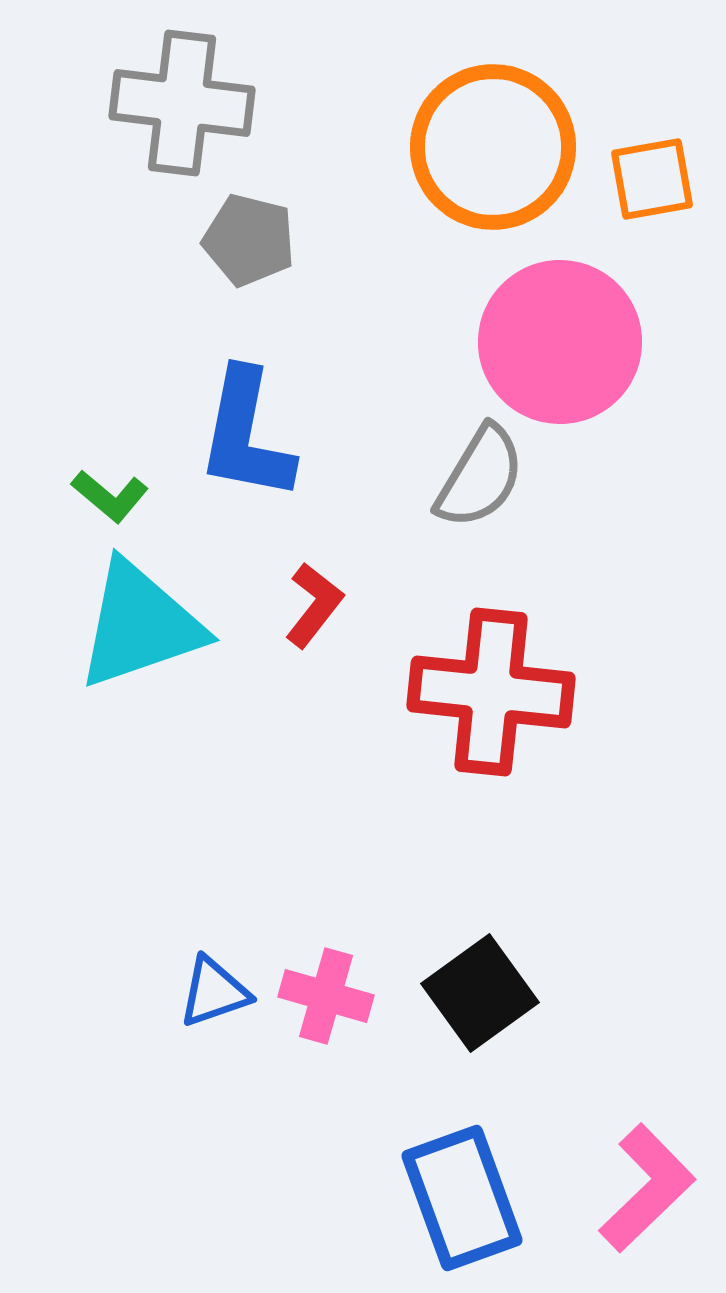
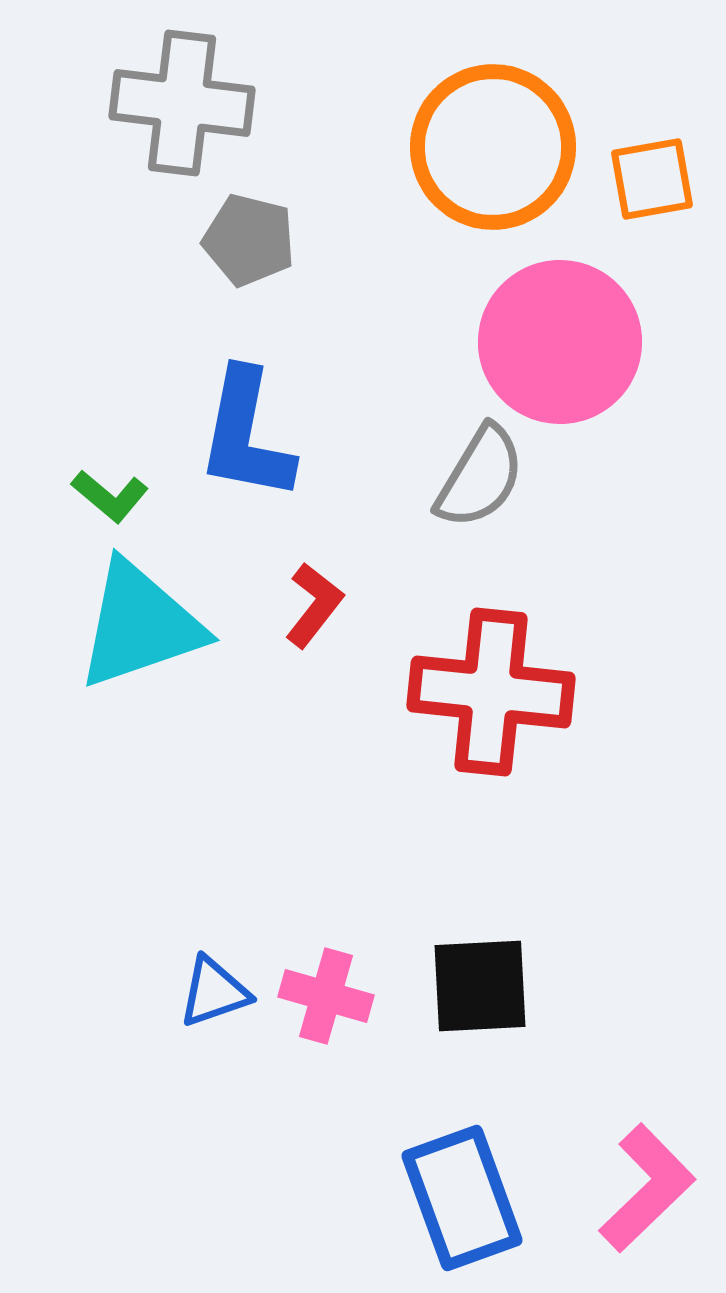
black square: moved 7 px up; rotated 33 degrees clockwise
